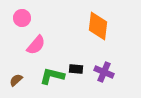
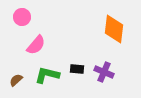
pink circle: moved 1 px up
orange diamond: moved 16 px right, 3 px down
black rectangle: moved 1 px right
green L-shape: moved 5 px left, 1 px up
